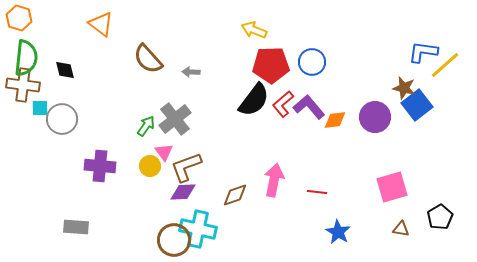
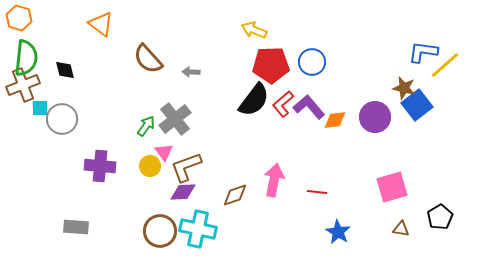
brown cross: rotated 28 degrees counterclockwise
brown circle: moved 14 px left, 9 px up
